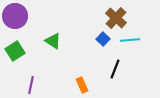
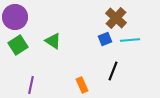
purple circle: moved 1 px down
blue square: moved 2 px right; rotated 24 degrees clockwise
green square: moved 3 px right, 6 px up
black line: moved 2 px left, 2 px down
